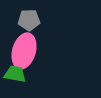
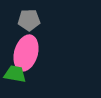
pink ellipse: moved 2 px right, 2 px down
